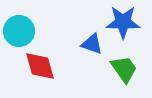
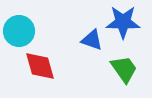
blue triangle: moved 4 px up
